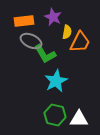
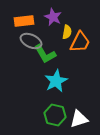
white triangle: rotated 18 degrees counterclockwise
